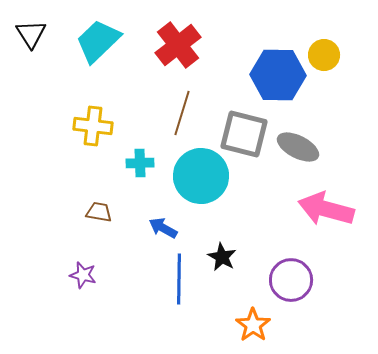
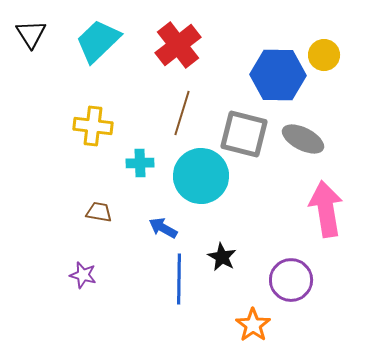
gray ellipse: moved 5 px right, 8 px up
pink arrow: rotated 66 degrees clockwise
